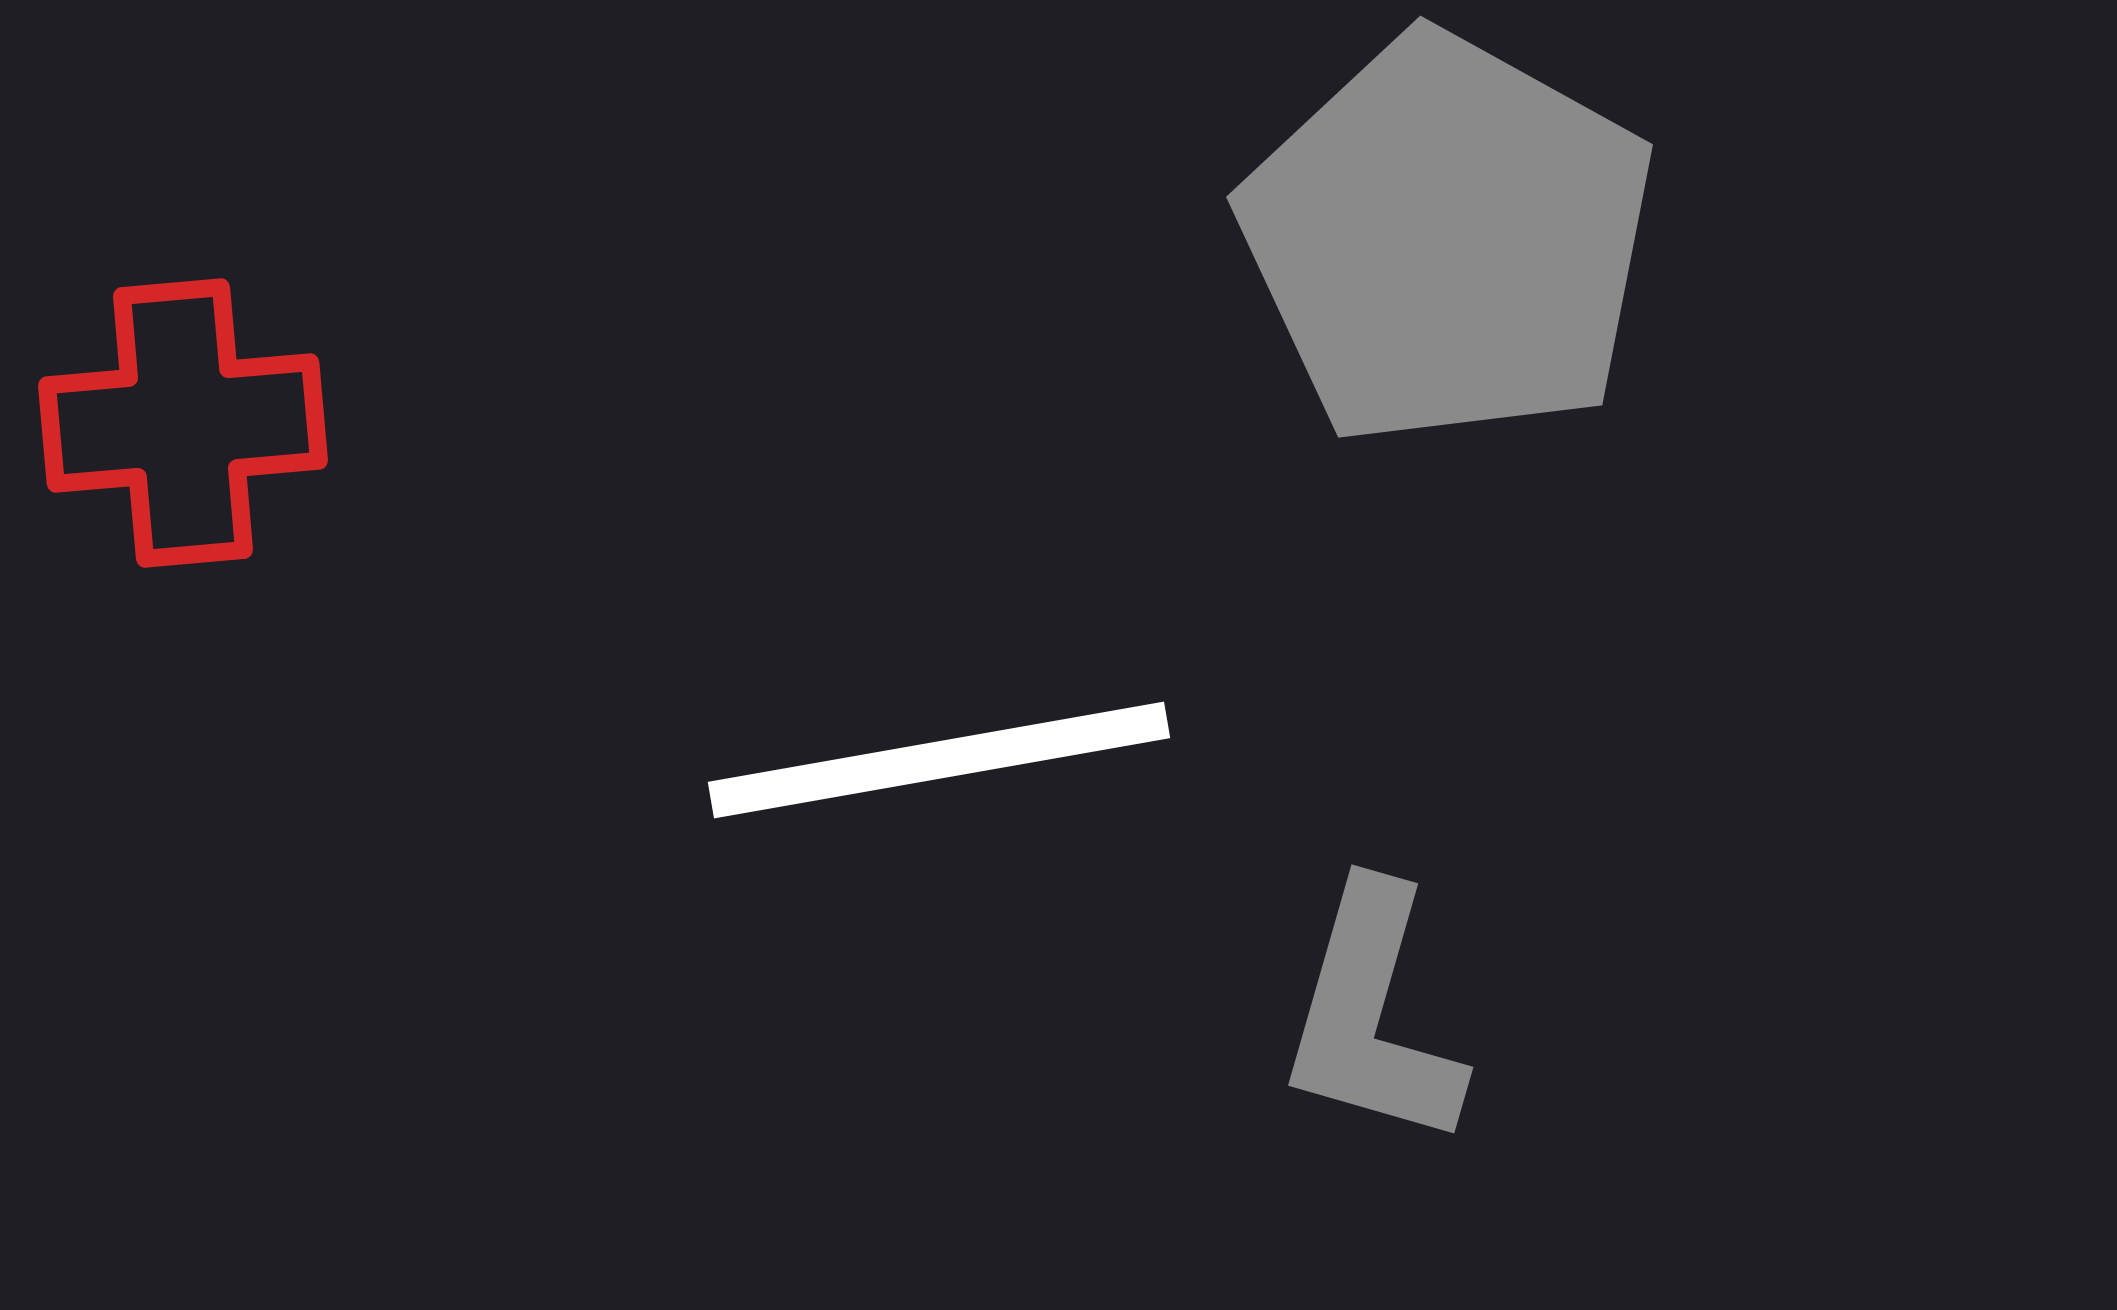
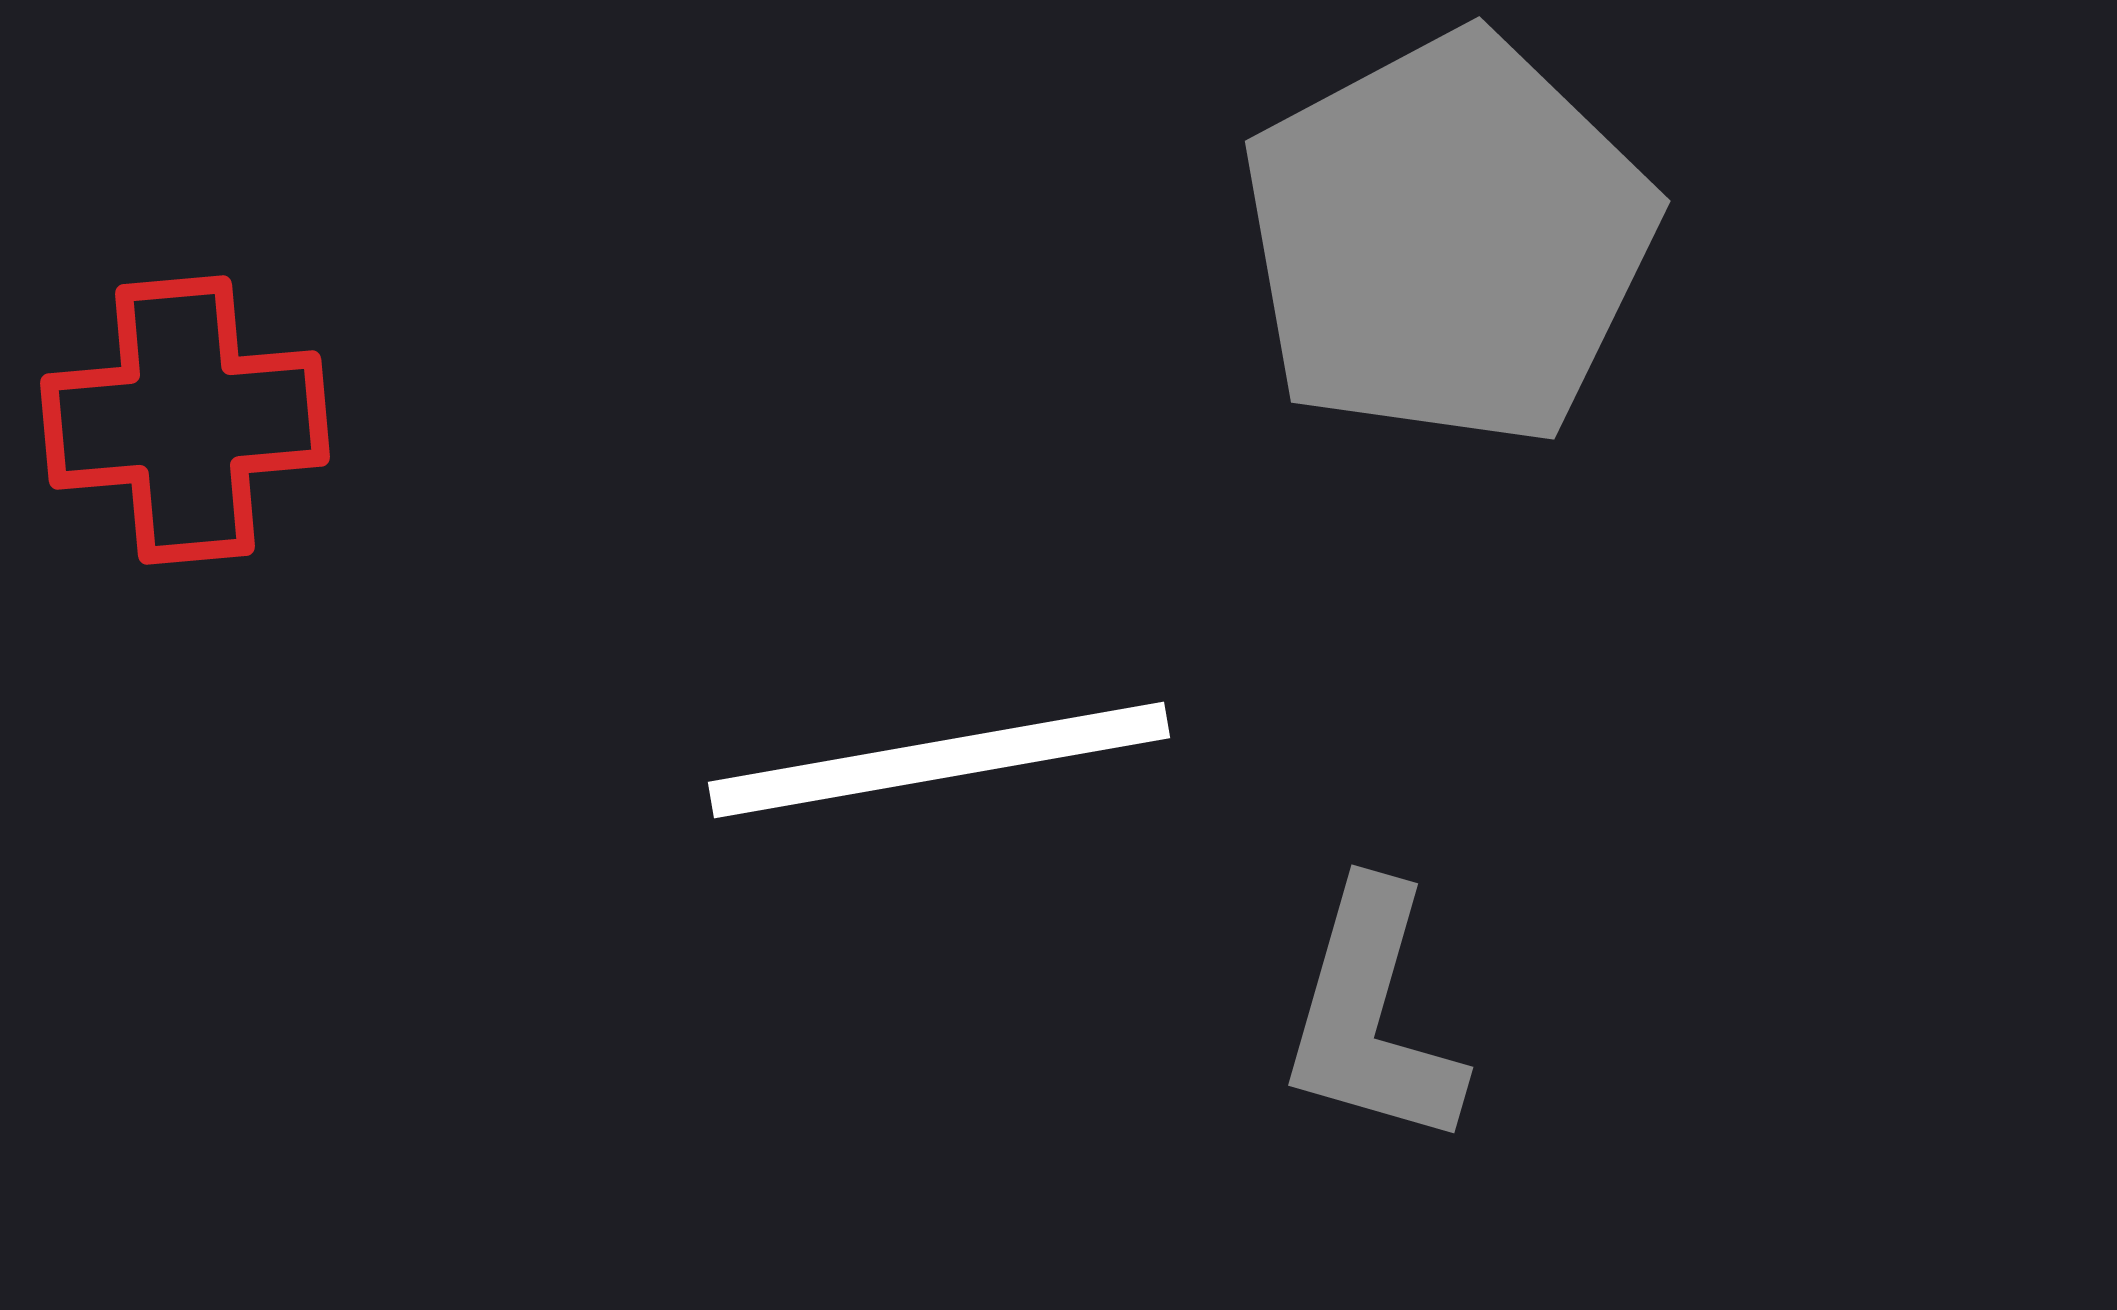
gray pentagon: rotated 15 degrees clockwise
red cross: moved 2 px right, 3 px up
